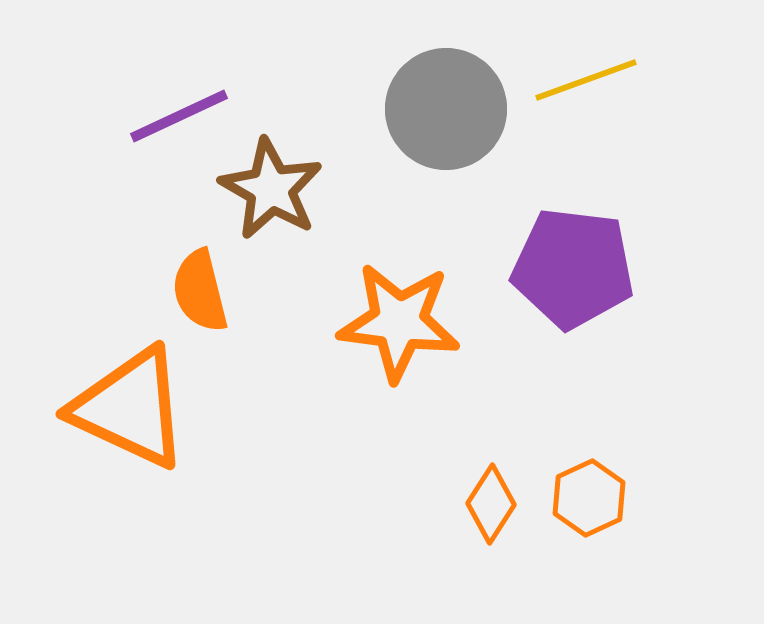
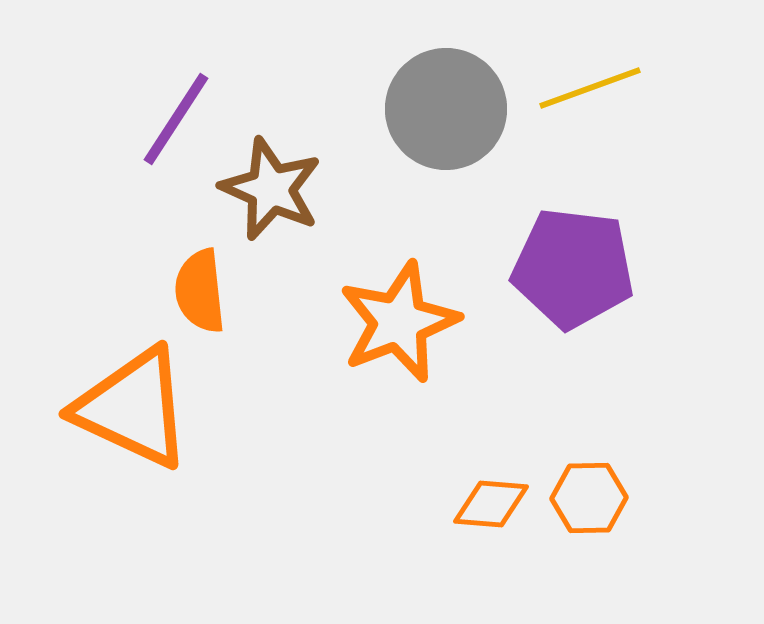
yellow line: moved 4 px right, 8 px down
purple line: moved 3 px left, 3 px down; rotated 32 degrees counterclockwise
brown star: rotated 6 degrees counterclockwise
orange semicircle: rotated 8 degrees clockwise
orange star: rotated 28 degrees counterclockwise
orange triangle: moved 3 px right
orange hexagon: rotated 24 degrees clockwise
orange diamond: rotated 62 degrees clockwise
